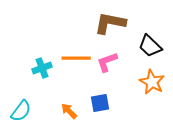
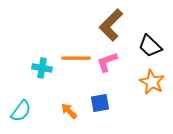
brown L-shape: moved 1 px right, 2 px down; rotated 56 degrees counterclockwise
cyan cross: rotated 30 degrees clockwise
